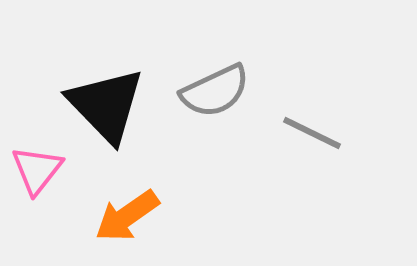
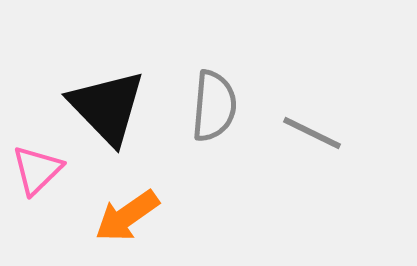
gray semicircle: moved 1 px left, 15 px down; rotated 60 degrees counterclockwise
black triangle: moved 1 px right, 2 px down
pink triangle: rotated 8 degrees clockwise
